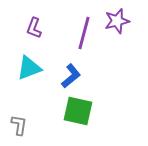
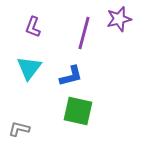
purple star: moved 2 px right, 2 px up
purple L-shape: moved 1 px left, 1 px up
cyan triangle: rotated 32 degrees counterclockwise
blue L-shape: rotated 25 degrees clockwise
gray L-shape: moved 4 px down; rotated 85 degrees counterclockwise
